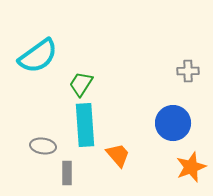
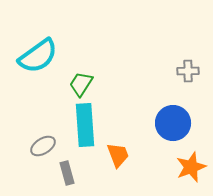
gray ellipse: rotated 40 degrees counterclockwise
orange trapezoid: rotated 20 degrees clockwise
gray rectangle: rotated 15 degrees counterclockwise
